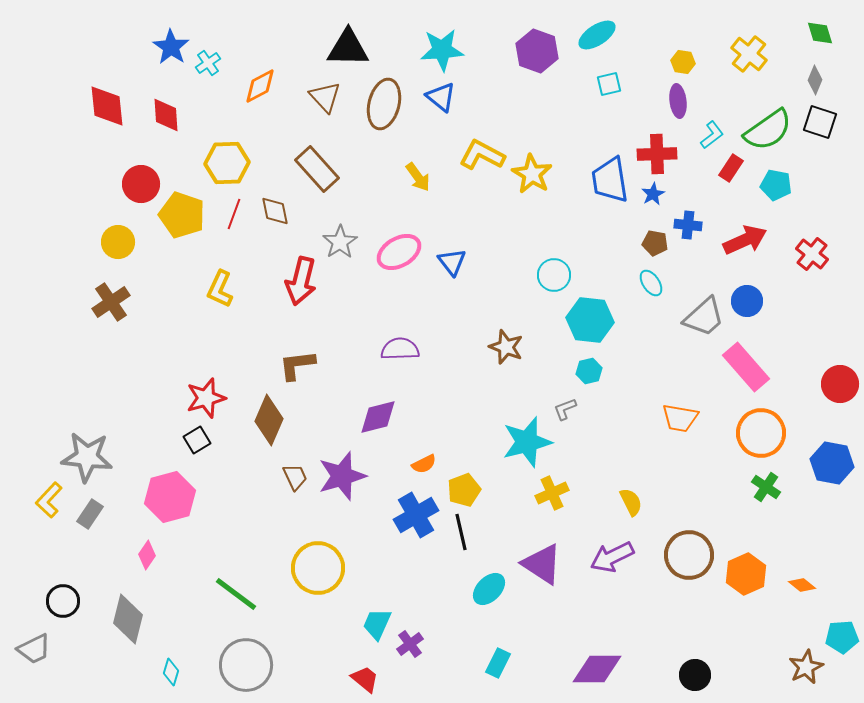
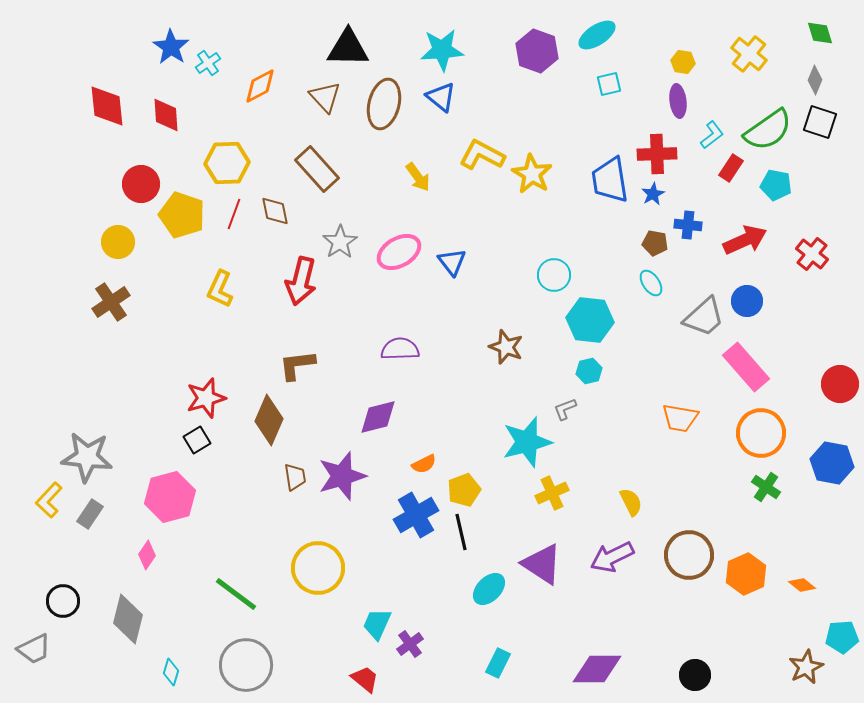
brown trapezoid at (295, 477): rotated 16 degrees clockwise
